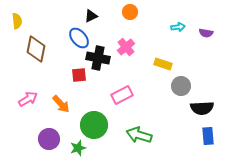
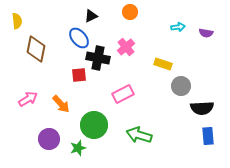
pink rectangle: moved 1 px right, 1 px up
